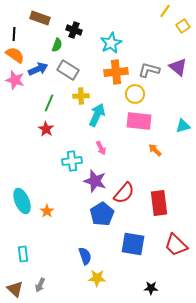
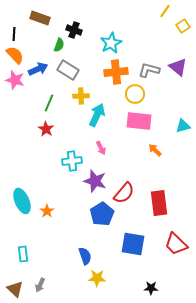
green semicircle: moved 2 px right
orange semicircle: rotated 12 degrees clockwise
red trapezoid: moved 1 px up
